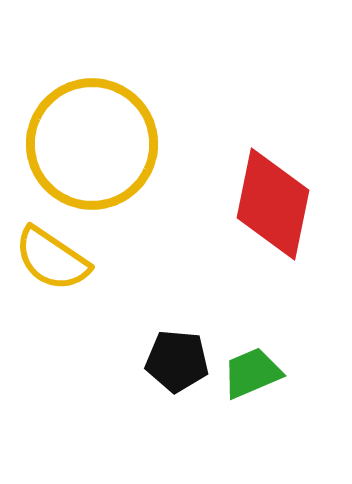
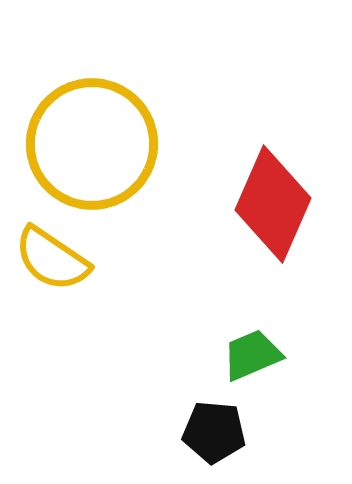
red diamond: rotated 12 degrees clockwise
black pentagon: moved 37 px right, 71 px down
green trapezoid: moved 18 px up
